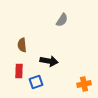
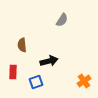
black arrow: rotated 24 degrees counterclockwise
red rectangle: moved 6 px left, 1 px down
orange cross: moved 3 px up; rotated 24 degrees counterclockwise
